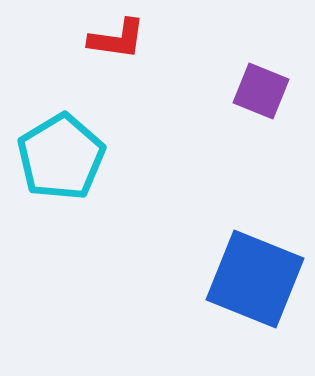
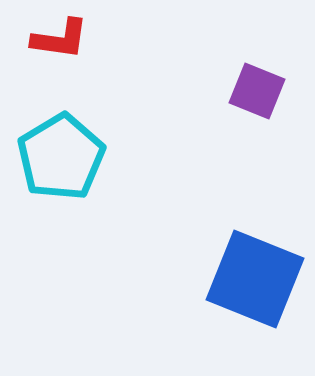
red L-shape: moved 57 px left
purple square: moved 4 px left
